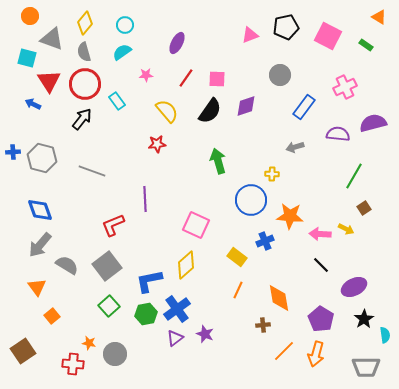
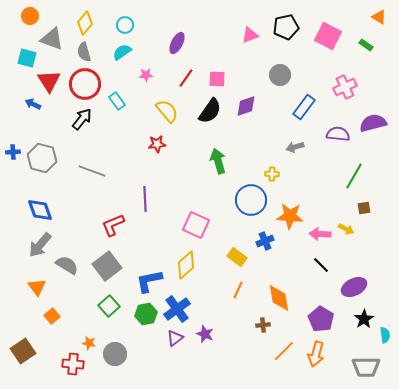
brown square at (364, 208): rotated 24 degrees clockwise
